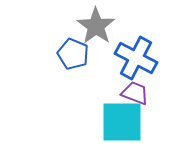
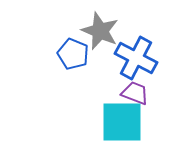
gray star: moved 4 px right, 5 px down; rotated 12 degrees counterclockwise
